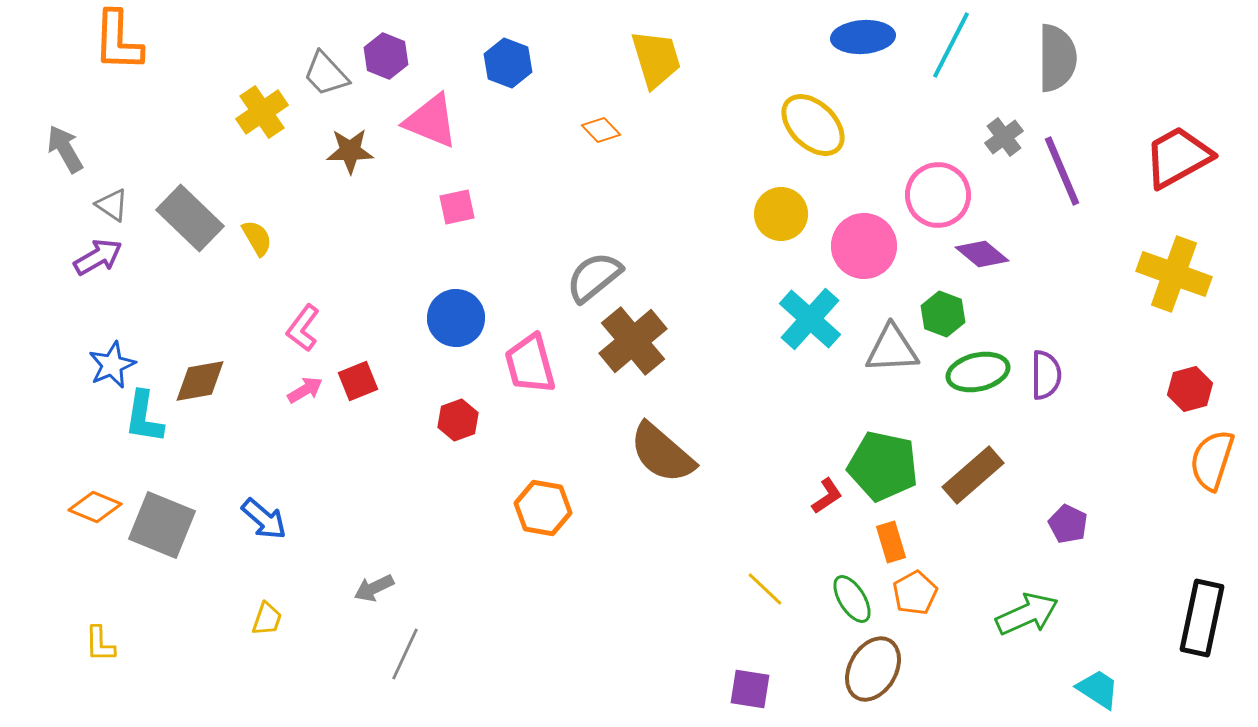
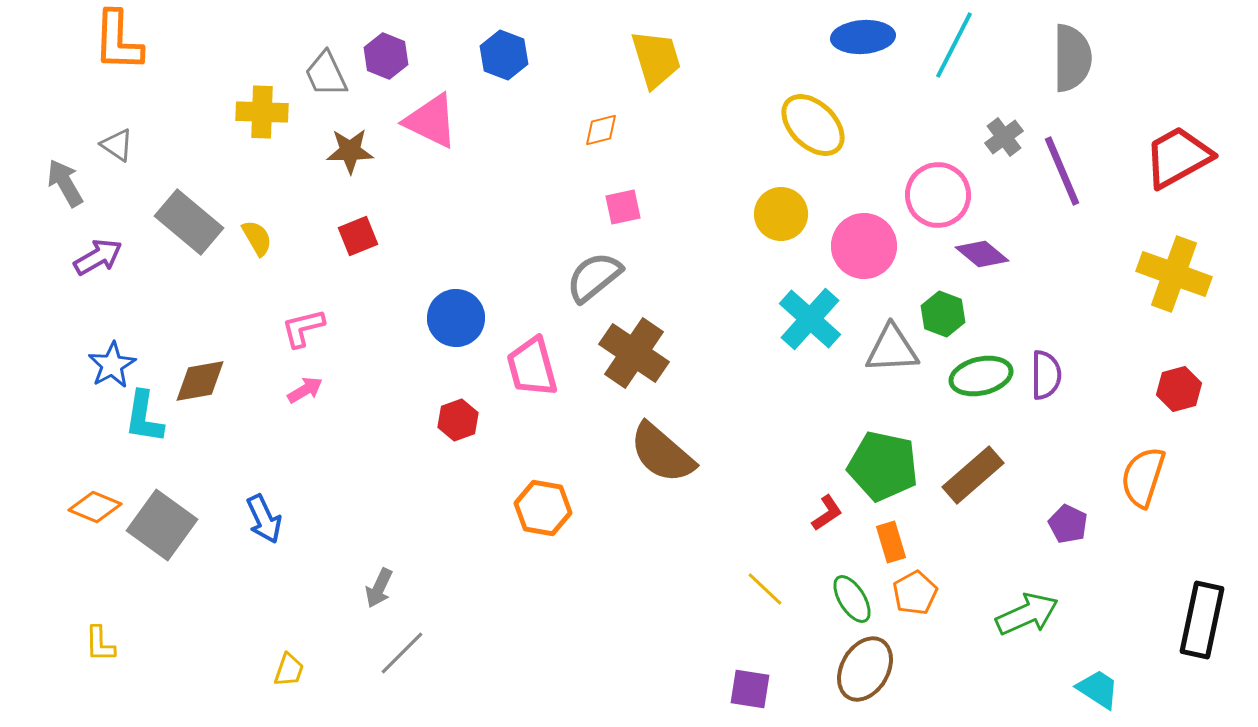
cyan line at (951, 45): moved 3 px right
gray semicircle at (1057, 58): moved 15 px right
blue hexagon at (508, 63): moved 4 px left, 8 px up
gray trapezoid at (326, 74): rotated 18 degrees clockwise
yellow cross at (262, 112): rotated 36 degrees clockwise
pink triangle at (431, 121): rotated 4 degrees clockwise
orange diamond at (601, 130): rotated 60 degrees counterclockwise
gray arrow at (65, 149): moved 34 px down
gray triangle at (112, 205): moved 5 px right, 60 px up
pink square at (457, 207): moved 166 px right
gray rectangle at (190, 218): moved 1 px left, 4 px down; rotated 4 degrees counterclockwise
pink L-shape at (303, 328): rotated 39 degrees clockwise
brown cross at (633, 341): moved 1 px right, 12 px down; rotated 16 degrees counterclockwise
pink trapezoid at (530, 364): moved 2 px right, 3 px down
blue star at (112, 365): rotated 6 degrees counterclockwise
green ellipse at (978, 372): moved 3 px right, 4 px down
red square at (358, 381): moved 145 px up
red hexagon at (1190, 389): moved 11 px left
orange semicircle at (1212, 460): moved 69 px left, 17 px down
red L-shape at (827, 496): moved 17 px down
blue arrow at (264, 519): rotated 24 degrees clockwise
gray square at (162, 525): rotated 14 degrees clockwise
gray arrow at (374, 588): moved 5 px right; rotated 39 degrees counterclockwise
black rectangle at (1202, 618): moved 2 px down
yellow trapezoid at (267, 619): moved 22 px right, 51 px down
gray line at (405, 654): moved 3 px left, 1 px up; rotated 20 degrees clockwise
brown ellipse at (873, 669): moved 8 px left
